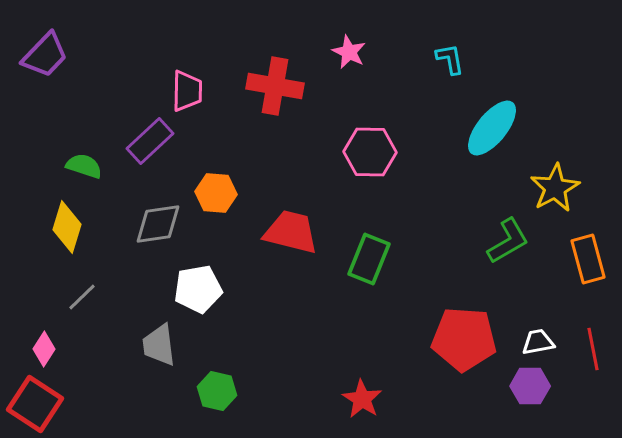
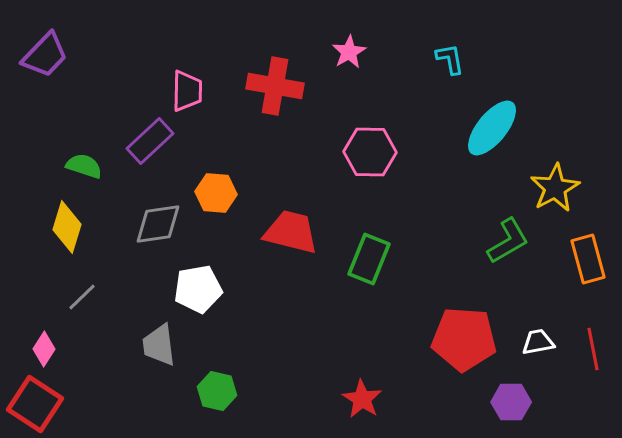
pink star: rotated 16 degrees clockwise
purple hexagon: moved 19 px left, 16 px down
